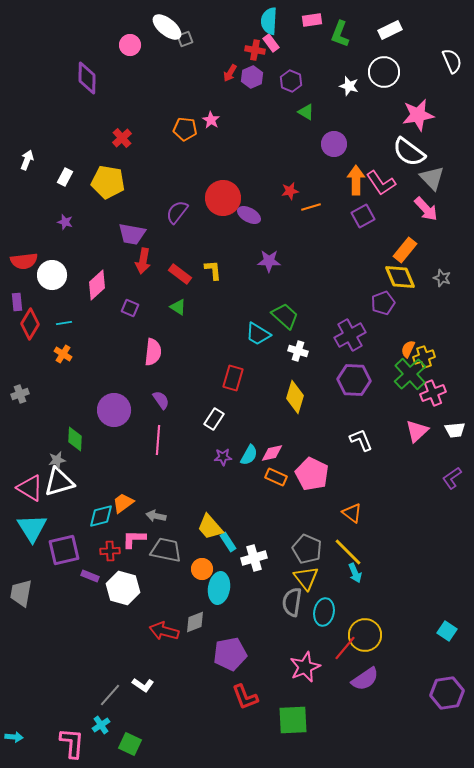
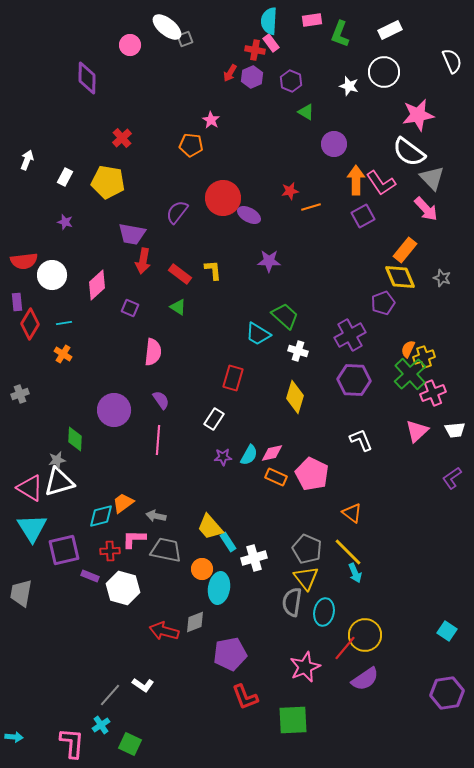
orange pentagon at (185, 129): moved 6 px right, 16 px down
